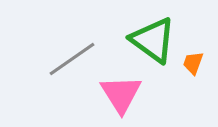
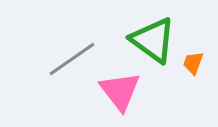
pink triangle: moved 1 px left, 3 px up; rotated 6 degrees counterclockwise
